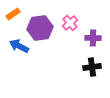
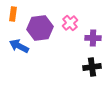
orange rectangle: rotated 48 degrees counterclockwise
